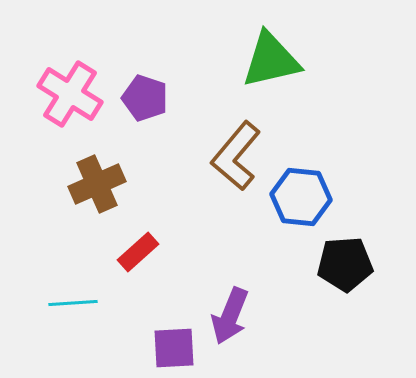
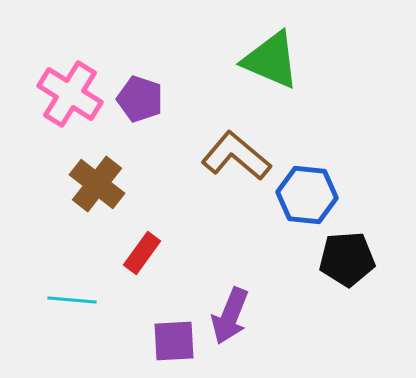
green triangle: rotated 36 degrees clockwise
purple pentagon: moved 5 px left, 1 px down
brown L-shape: rotated 90 degrees clockwise
brown cross: rotated 28 degrees counterclockwise
blue hexagon: moved 6 px right, 2 px up
red rectangle: moved 4 px right, 1 px down; rotated 12 degrees counterclockwise
black pentagon: moved 2 px right, 5 px up
cyan line: moved 1 px left, 3 px up; rotated 9 degrees clockwise
purple square: moved 7 px up
